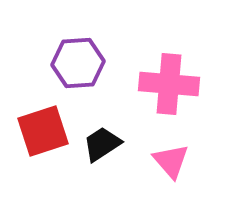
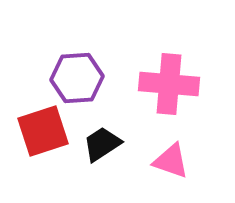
purple hexagon: moved 1 px left, 15 px down
pink triangle: rotated 30 degrees counterclockwise
